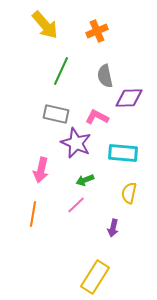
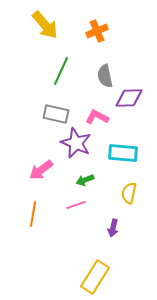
pink arrow: rotated 40 degrees clockwise
pink line: rotated 24 degrees clockwise
